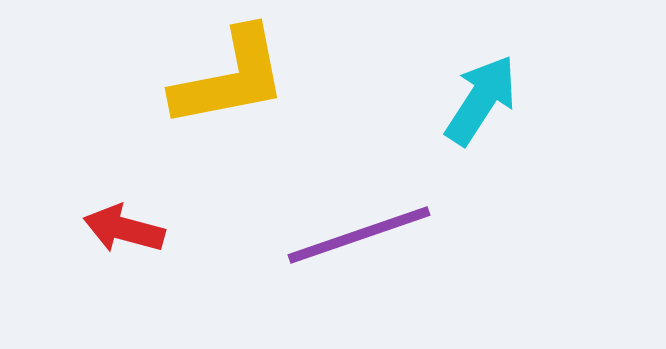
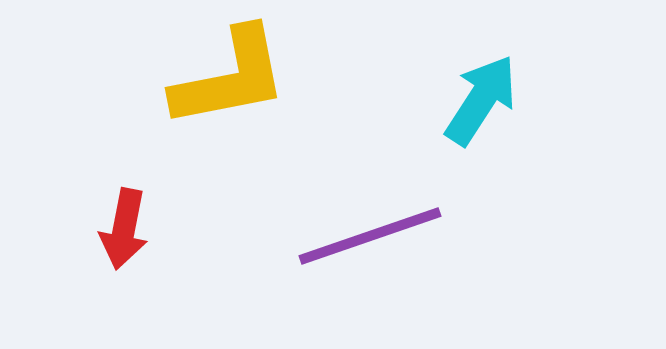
red arrow: rotated 94 degrees counterclockwise
purple line: moved 11 px right, 1 px down
